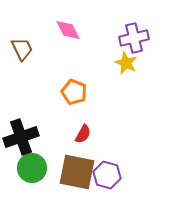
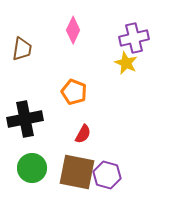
pink diamond: moved 5 px right; rotated 52 degrees clockwise
brown trapezoid: rotated 35 degrees clockwise
black cross: moved 4 px right, 18 px up; rotated 8 degrees clockwise
